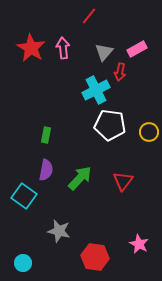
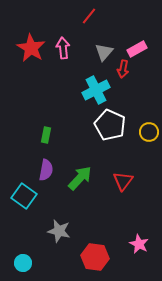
red arrow: moved 3 px right, 3 px up
white pentagon: rotated 16 degrees clockwise
